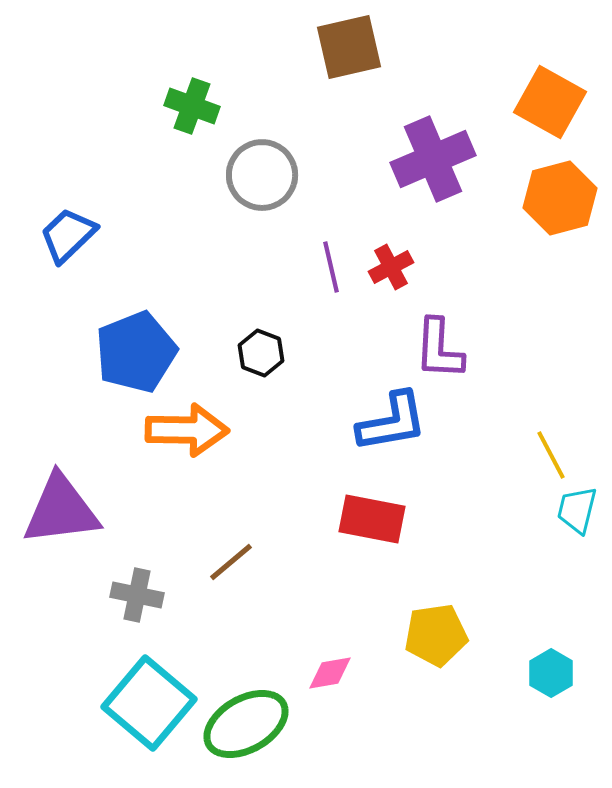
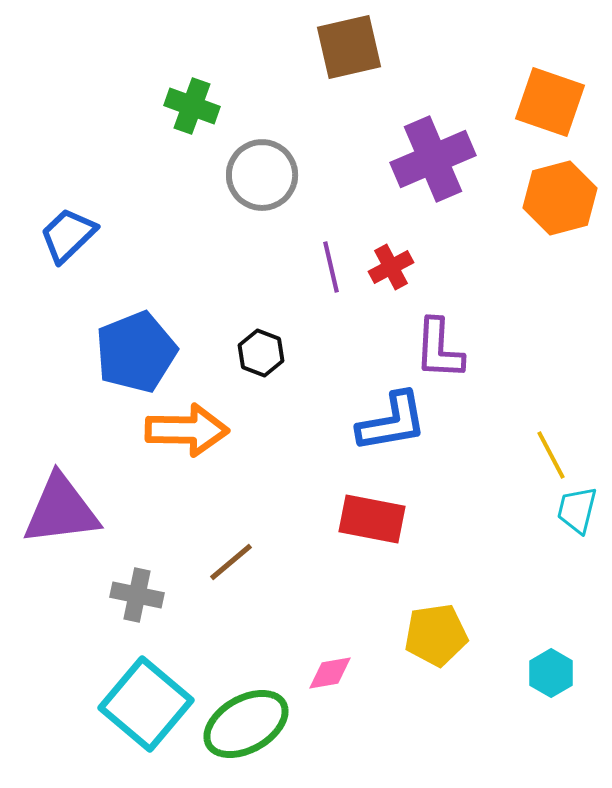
orange square: rotated 10 degrees counterclockwise
cyan square: moved 3 px left, 1 px down
